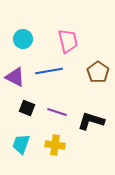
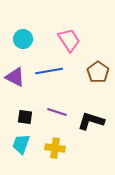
pink trapezoid: moved 1 px right, 1 px up; rotated 20 degrees counterclockwise
black square: moved 2 px left, 9 px down; rotated 14 degrees counterclockwise
yellow cross: moved 3 px down
